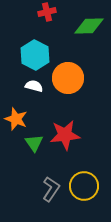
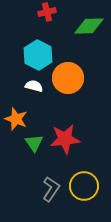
cyan hexagon: moved 3 px right
red star: moved 4 px down
